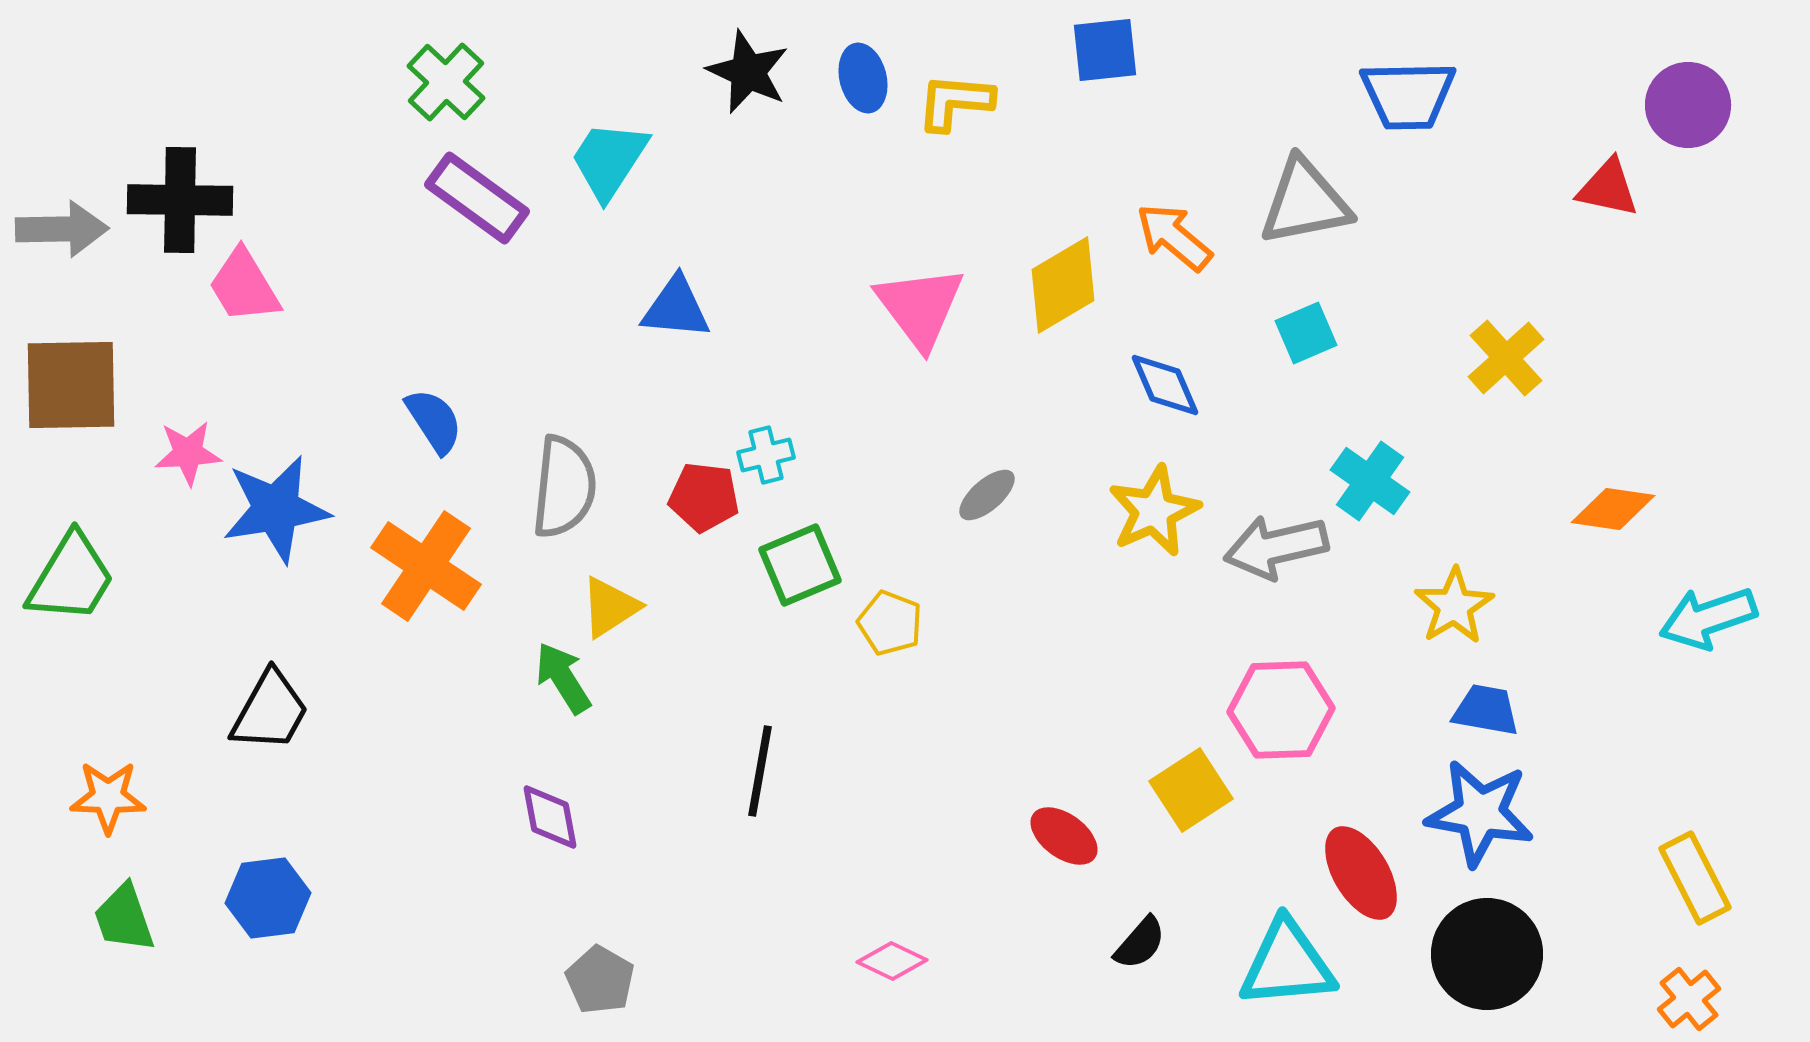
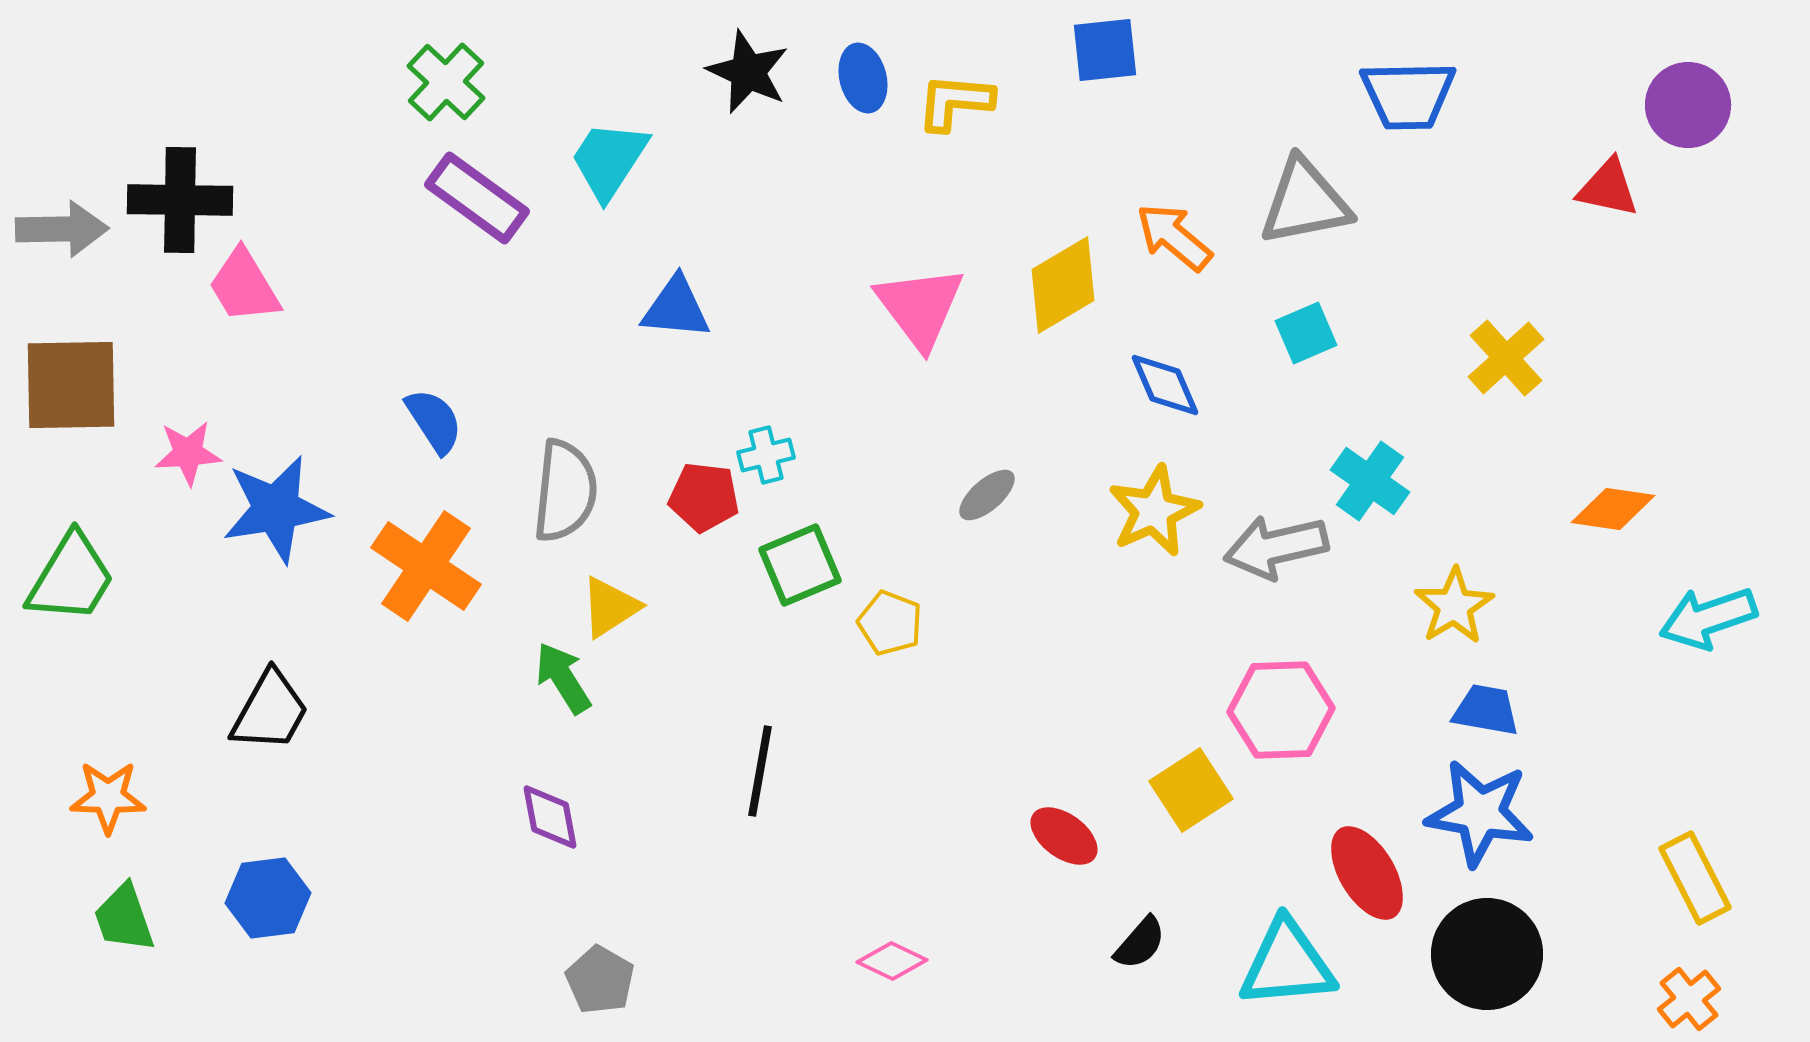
gray semicircle at (564, 487): moved 1 px right, 4 px down
red ellipse at (1361, 873): moved 6 px right
